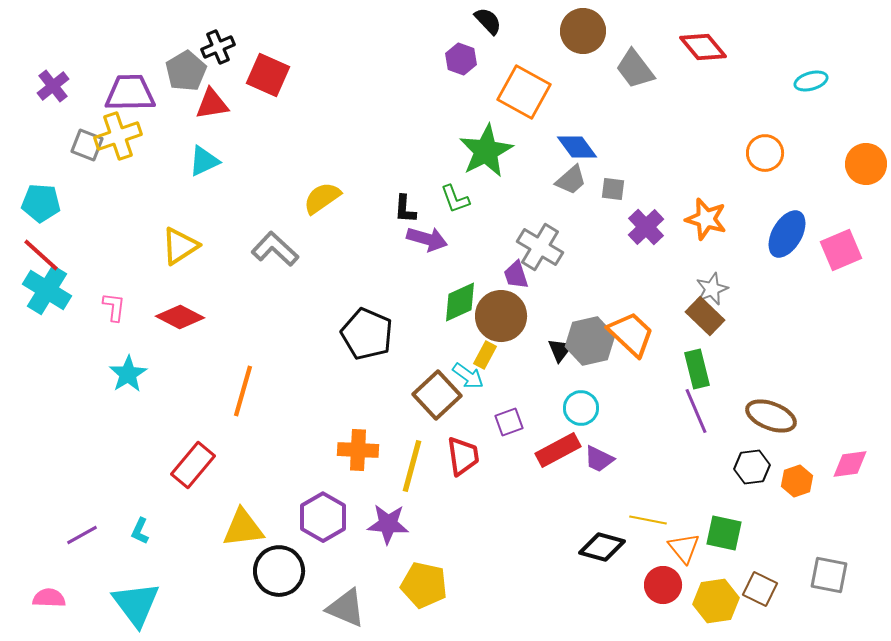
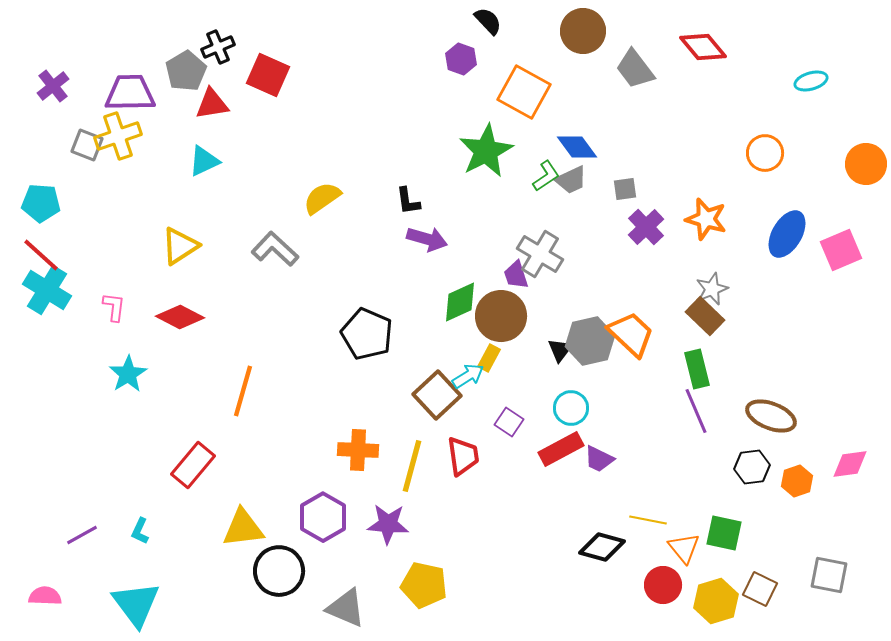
gray trapezoid at (571, 180): rotated 16 degrees clockwise
gray square at (613, 189): moved 12 px right; rotated 15 degrees counterclockwise
green L-shape at (455, 199): moved 91 px right, 23 px up; rotated 104 degrees counterclockwise
black L-shape at (405, 209): moved 3 px right, 8 px up; rotated 12 degrees counterclockwise
gray cross at (540, 247): moved 7 px down
yellow rectangle at (485, 355): moved 4 px right, 3 px down
cyan arrow at (468, 376): rotated 68 degrees counterclockwise
cyan circle at (581, 408): moved 10 px left
purple square at (509, 422): rotated 36 degrees counterclockwise
red rectangle at (558, 450): moved 3 px right, 1 px up
pink semicircle at (49, 598): moved 4 px left, 2 px up
yellow hexagon at (716, 601): rotated 9 degrees counterclockwise
